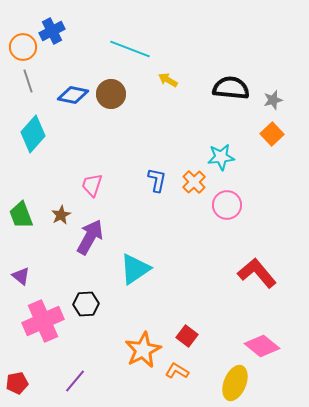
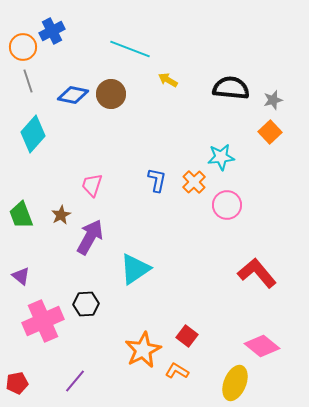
orange square: moved 2 px left, 2 px up
